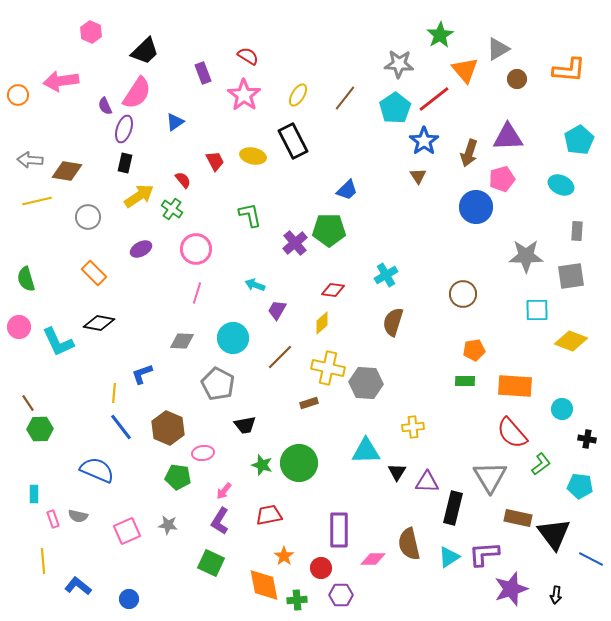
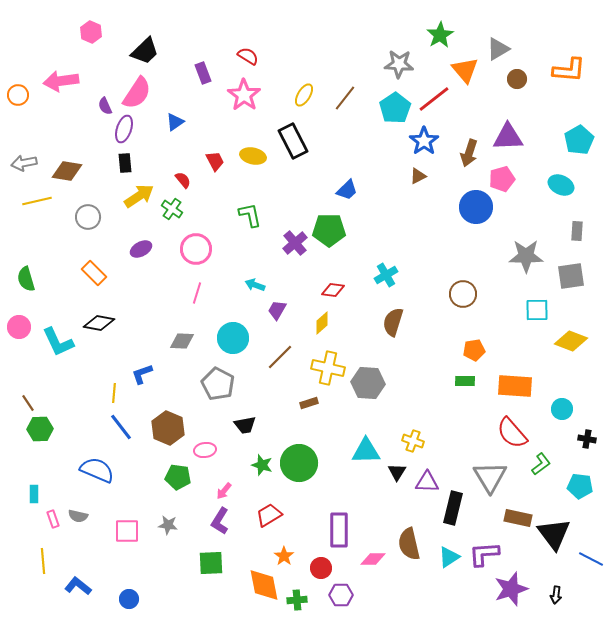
yellow ellipse at (298, 95): moved 6 px right
gray arrow at (30, 160): moved 6 px left, 3 px down; rotated 15 degrees counterclockwise
black rectangle at (125, 163): rotated 18 degrees counterclockwise
brown triangle at (418, 176): rotated 36 degrees clockwise
gray hexagon at (366, 383): moved 2 px right
yellow cross at (413, 427): moved 14 px down; rotated 25 degrees clockwise
pink ellipse at (203, 453): moved 2 px right, 3 px up
red trapezoid at (269, 515): rotated 20 degrees counterclockwise
pink square at (127, 531): rotated 24 degrees clockwise
green square at (211, 563): rotated 28 degrees counterclockwise
